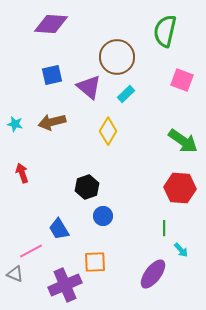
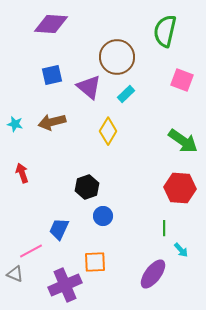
blue trapezoid: rotated 55 degrees clockwise
